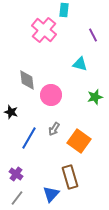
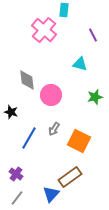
orange square: rotated 10 degrees counterclockwise
brown rectangle: rotated 70 degrees clockwise
